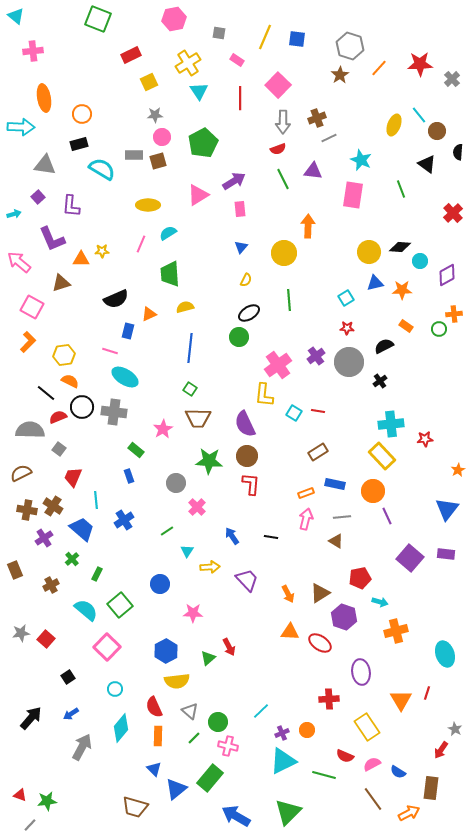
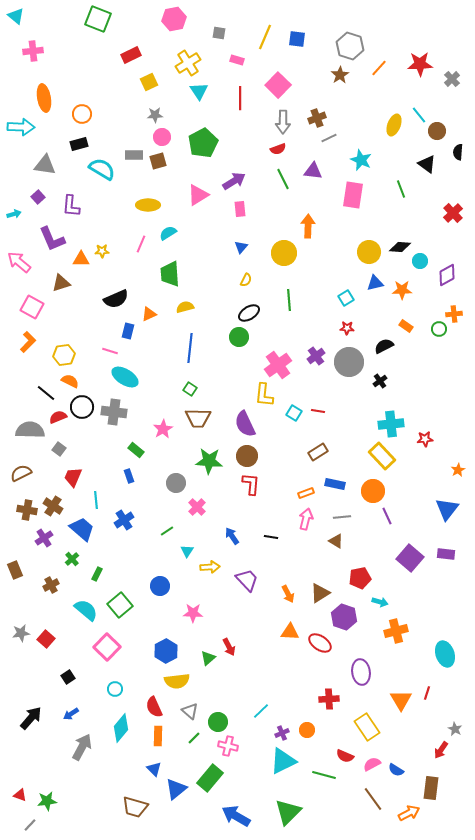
pink rectangle at (237, 60): rotated 16 degrees counterclockwise
blue circle at (160, 584): moved 2 px down
blue semicircle at (398, 772): moved 2 px left, 2 px up
